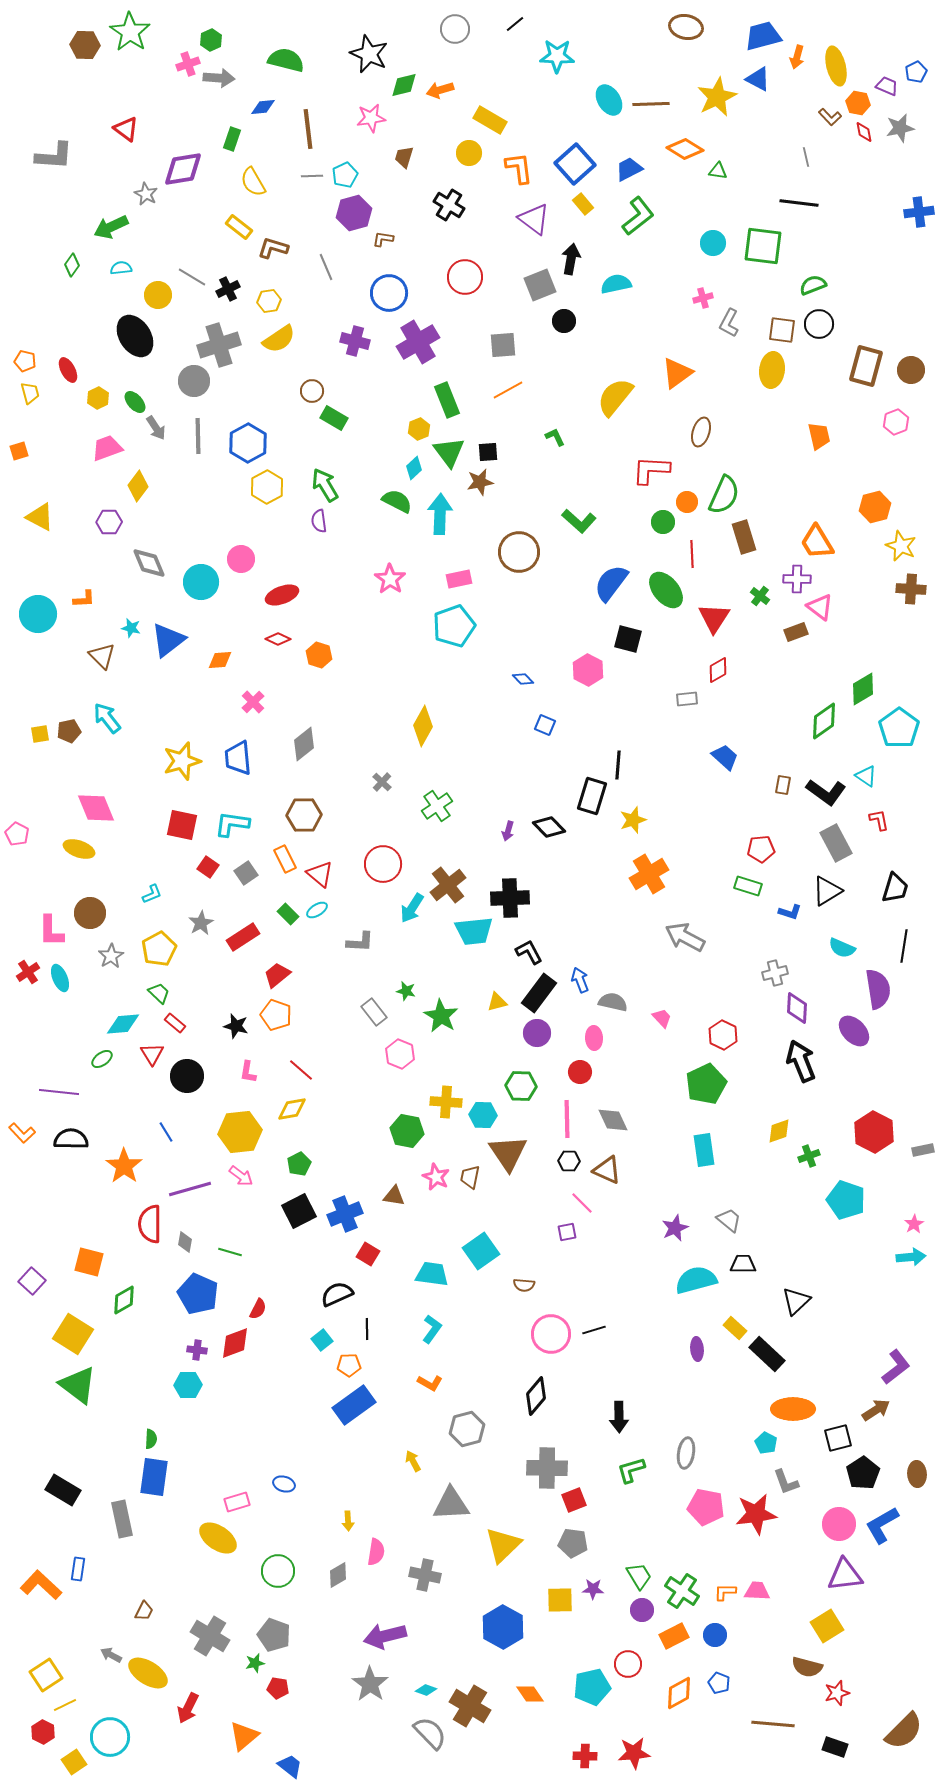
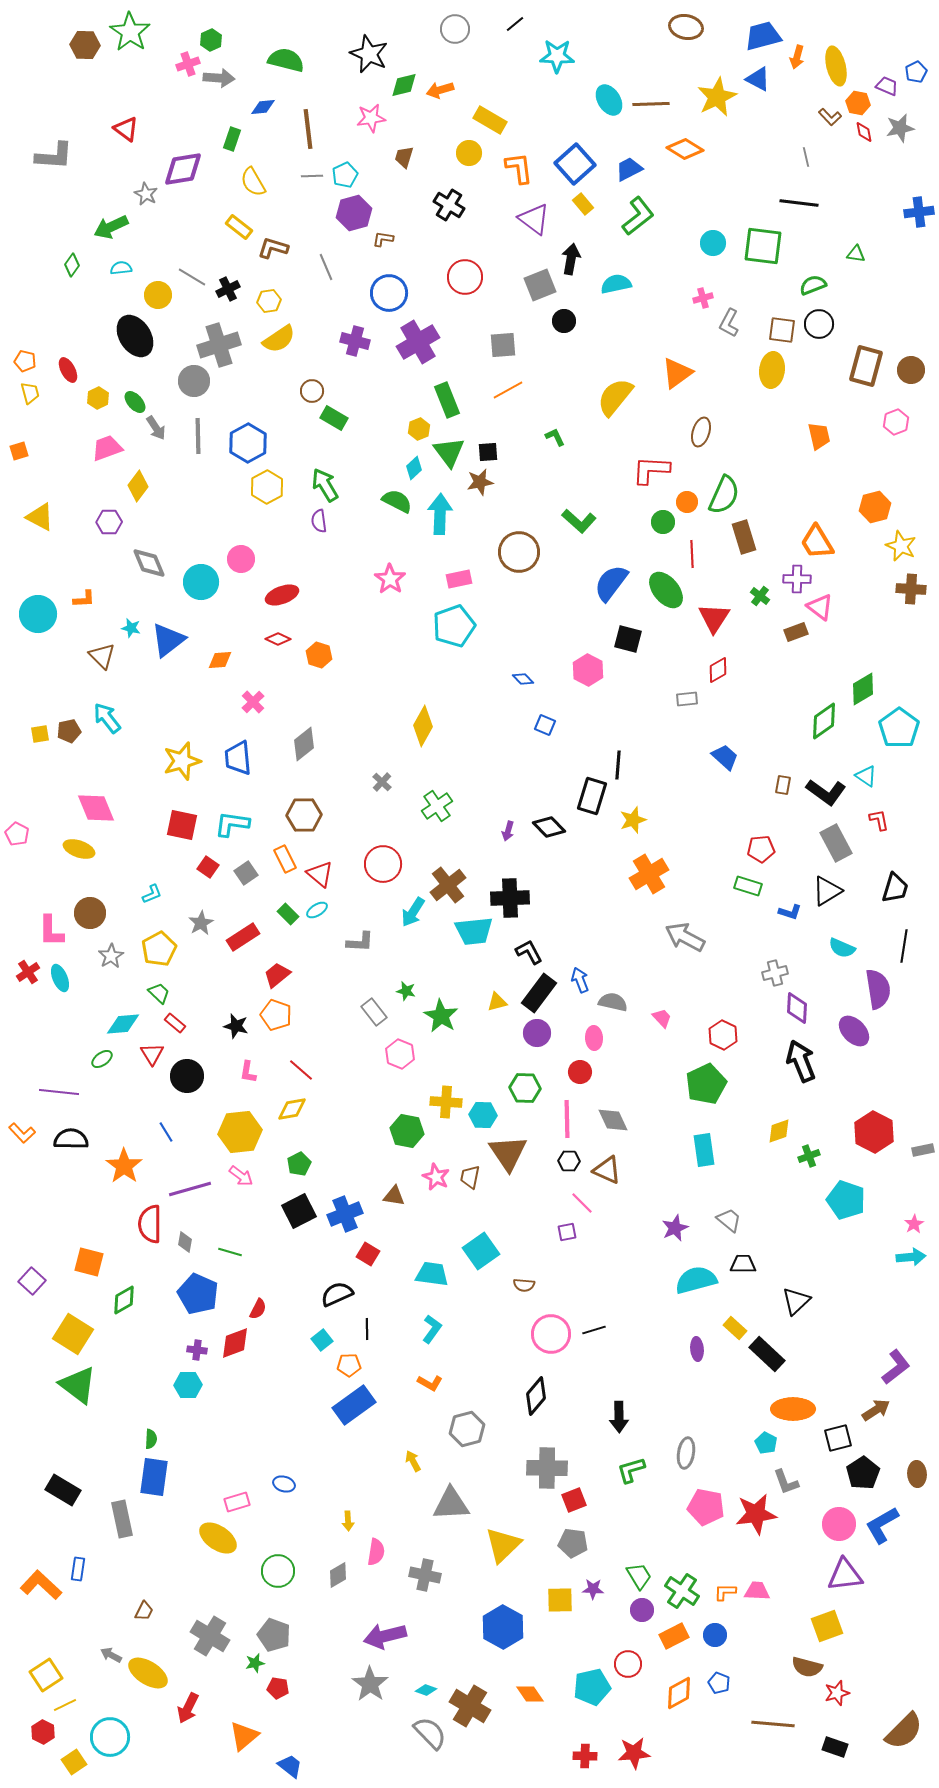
green triangle at (718, 171): moved 138 px right, 83 px down
cyan arrow at (412, 908): moved 1 px right, 4 px down
green hexagon at (521, 1086): moved 4 px right, 2 px down
yellow square at (827, 1626): rotated 12 degrees clockwise
